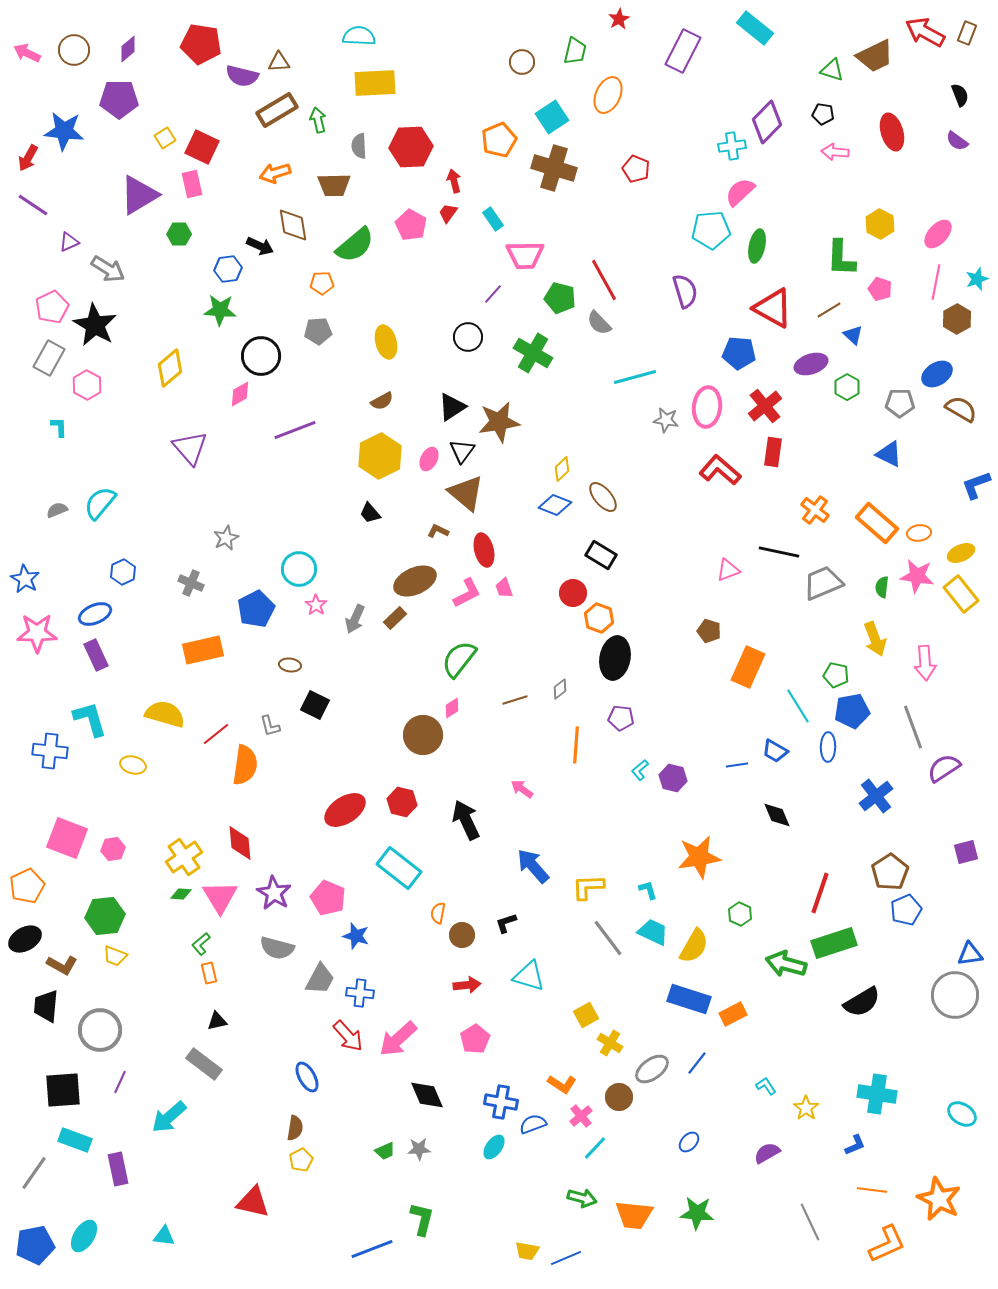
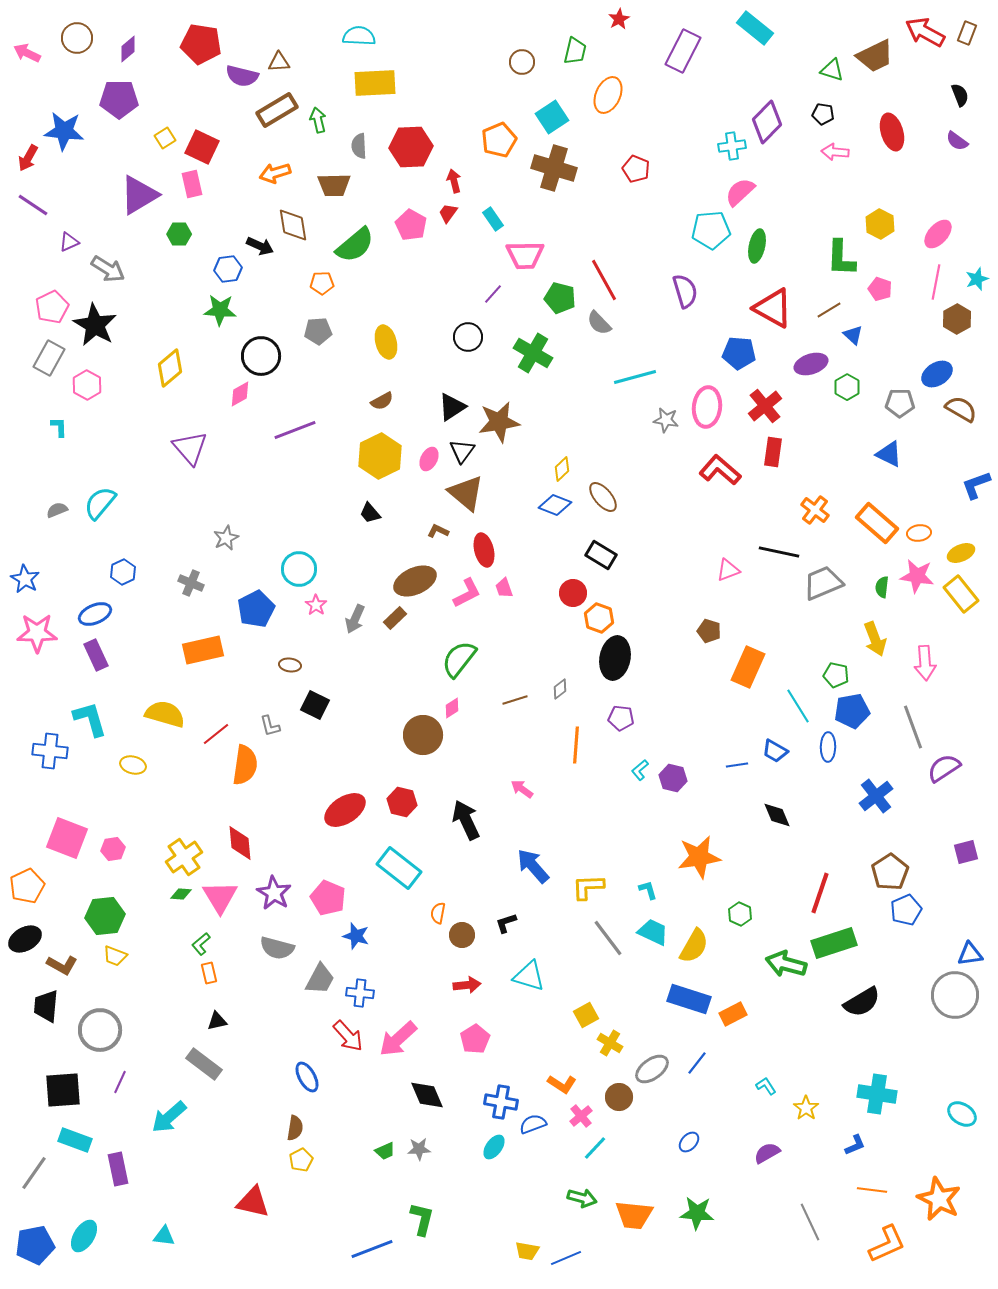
brown circle at (74, 50): moved 3 px right, 12 px up
